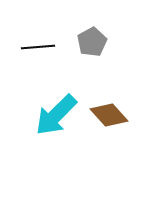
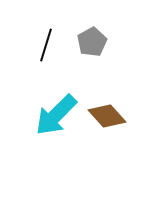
black line: moved 8 px right, 2 px up; rotated 68 degrees counterclockwise
brown diamond: moved 2 px left, 1 px down
